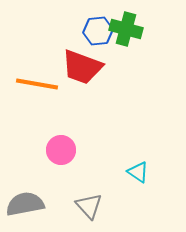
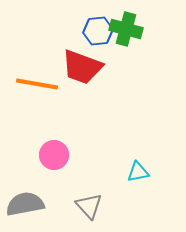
pink circle: moved 7 px left, 5 px down
cyan triangle: rotated 45 degrees counterclockwise
